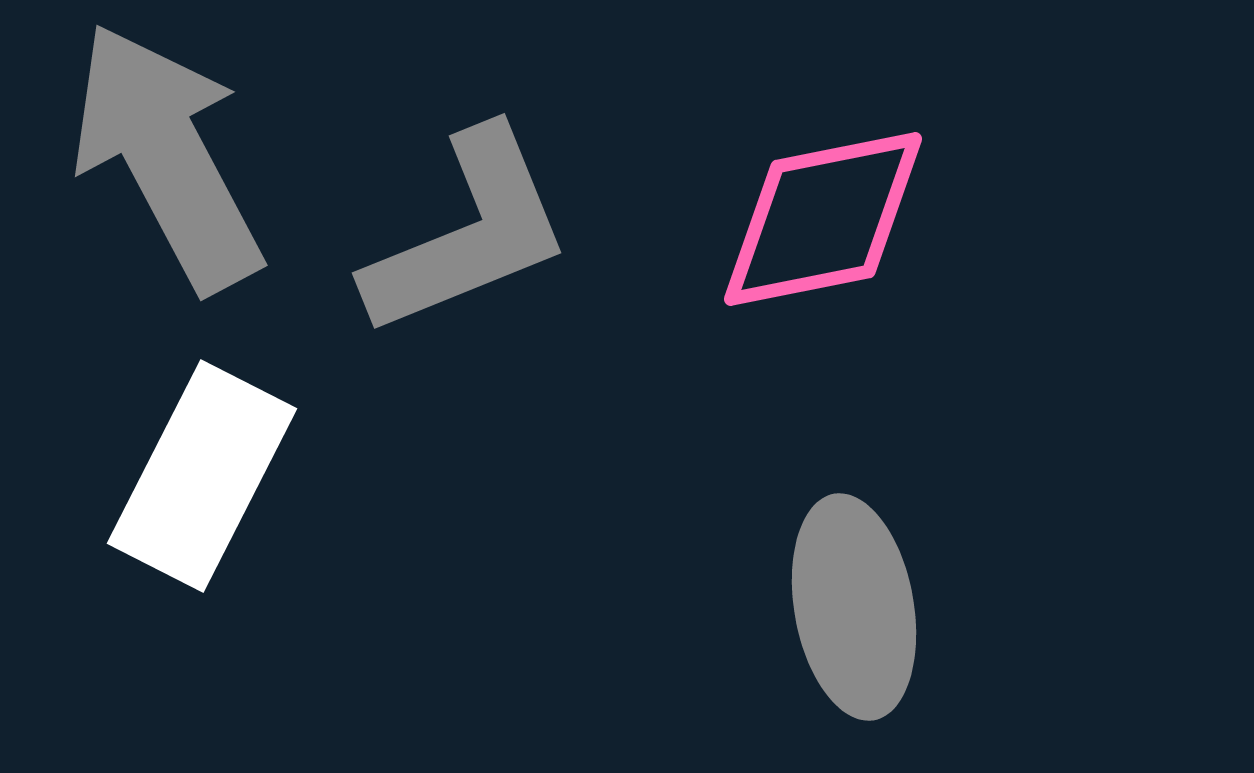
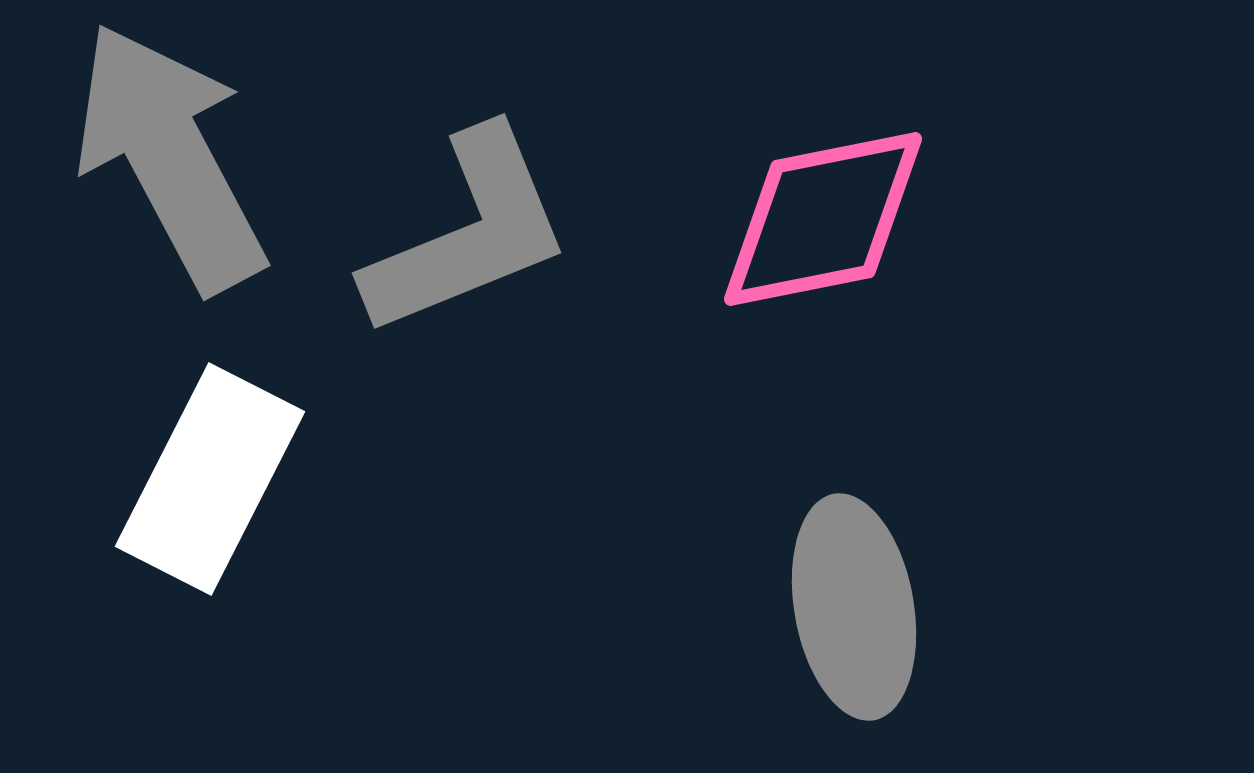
gray arrow: moved 3 px right
white rectangle: moved 8 px right, 3 px down
